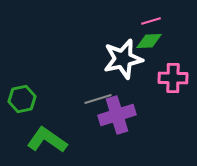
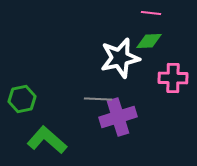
pink line: moved 8 px up; rotated 24 degrees clockwise
white star: moved 3 px left, 1 px up
gray line: rotated 20 degrees clockwise
purple cross: moved 1 px right, 2 px down
green L-shape: rotated 6 degrees clockwise
